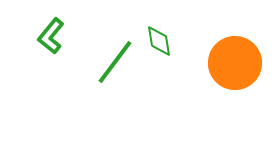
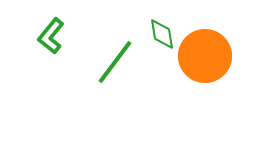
green diamond: moved 3 px right, 7 px up
orange circle: moved 30 px left, 7 px up
